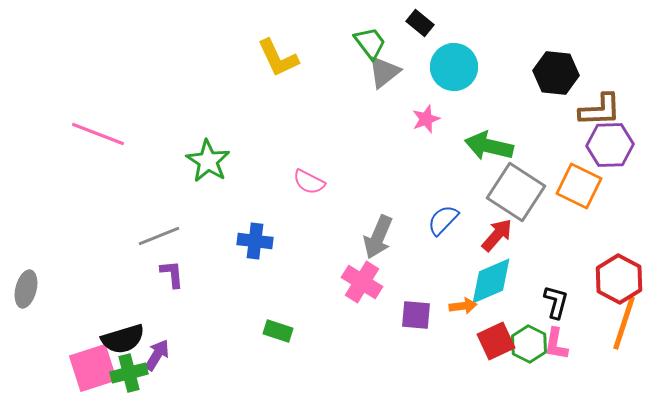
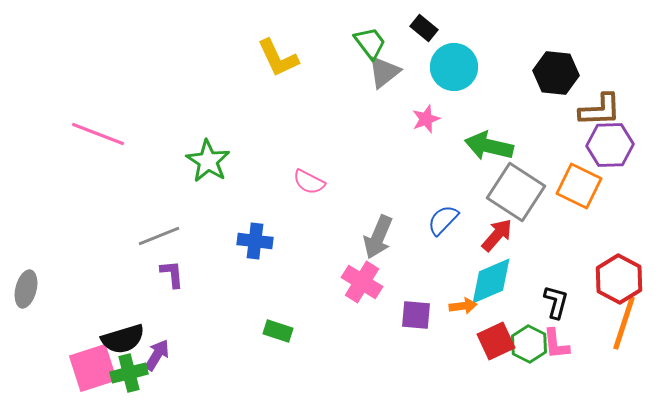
black rectangle: moved 4 px right, 5 px down
pink L-shape: rotated 16 degrees counterclockwise
